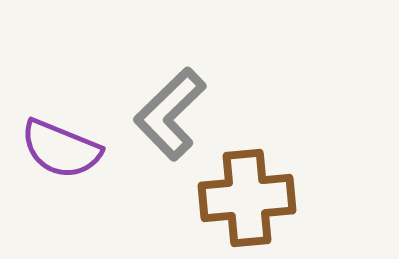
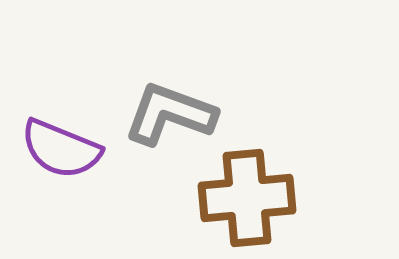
gray L-shape: rotated 64 degrees clockwise
